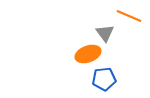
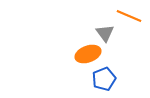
blue pentagon: rotated 15 degrees counterclockwise
